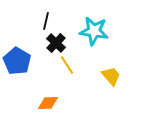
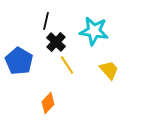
black cross: moved 1 px up
blue pentagon: moved 2 px right
yellow trapezoid: moved 2 px left, 6 px up
orange diamond: rotated 45 degrees counterclockwise
